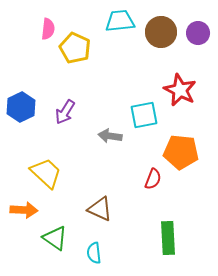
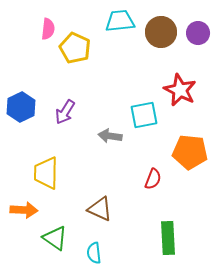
orange pentagon: moved 9 px right
yellow trapezoid: rotated 132 degrees counterclockwise
